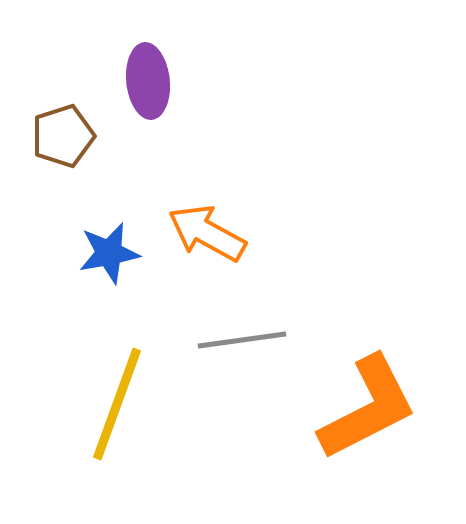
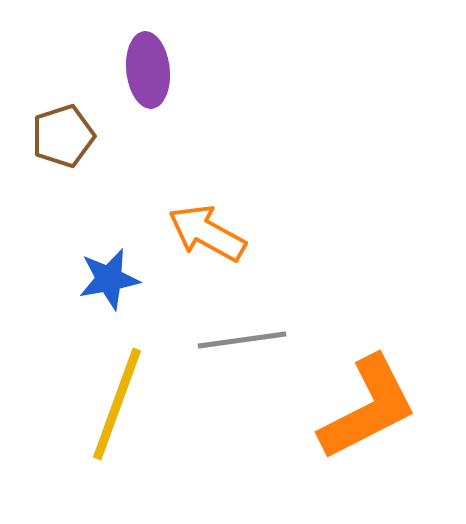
purple ellipse: moved 11 px up
blue star: moved 26 px down
